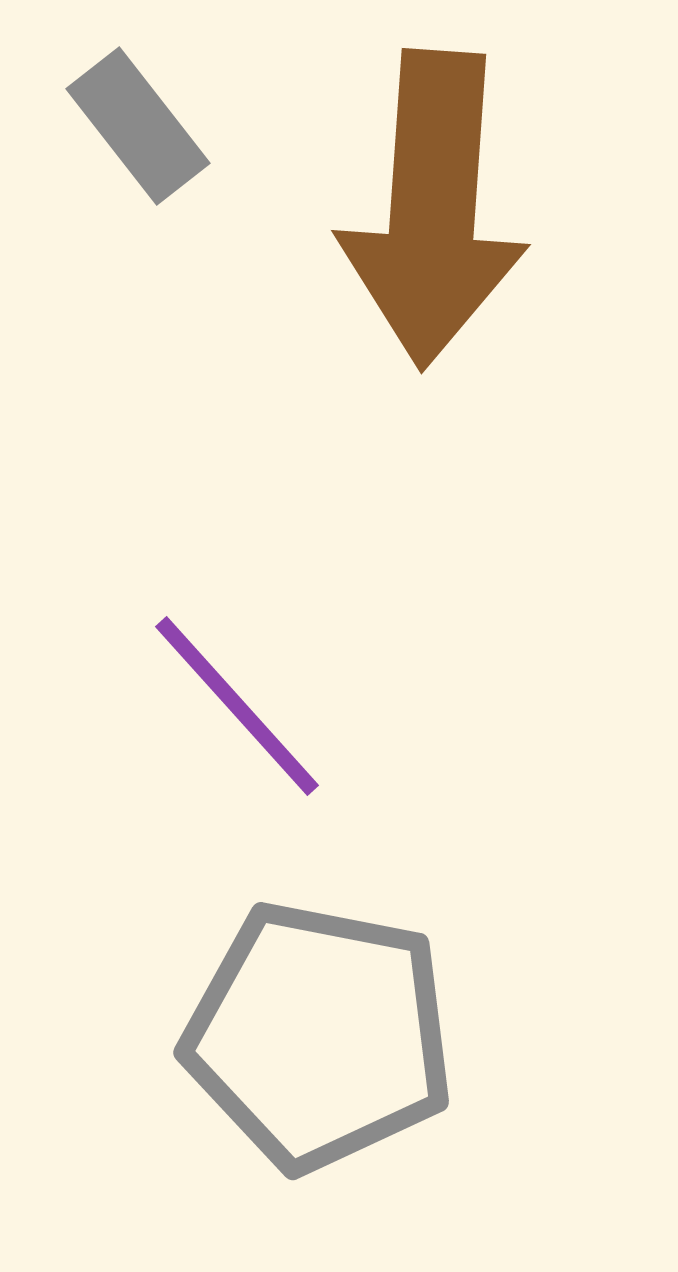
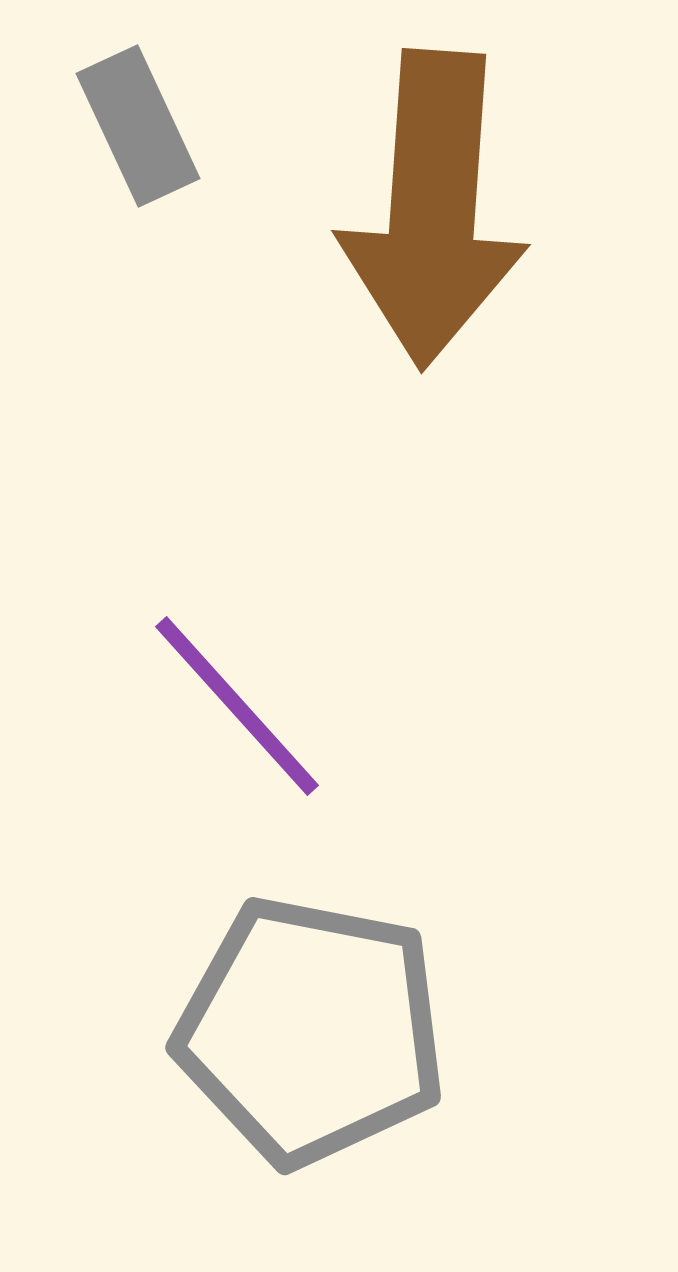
gray rectangle: rotated 13 degrees clockwise
gray pentagon: moved 8 px left, 5 px up
